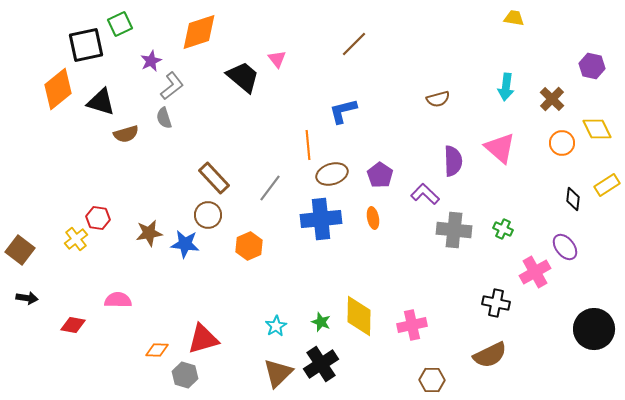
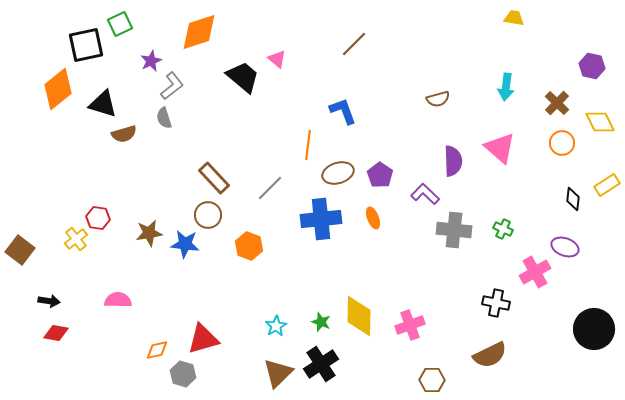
pink triangle at (277, 59): rotated 12 degrees counterclockwise
brown cross at (552, 99): moved 5 px right, 4 px down
black triangle at (101, 102): moved 2 px right, 2 px down
blue L-shape at (343, 111): rotated 84 degrees clockwise
yellow diamond at (597, 129): moved 3 px right, 7 px up
brown semicircle at (126, 134): moved 2 px left
orange line at (308, 145): rotated 12 degrees clockwise
brown ellipse at (332, 174): moved 6 px right, 1 px up
gray line at (270, 188): rotated 8 degrees clockwise
orange ellipse at (373, 218): rotated 10 degrees counterclockwise
orange hexagon at (249, 246): rotated 16 degrees counterclockwise
purple ellipse at (565, 247): rotated 32 degrees counterclockwise
black arrow at (27, 298): moved 22 px right, 3 px down
red diamond at (73, 325): moved 17 px left, 8 px down
pink cross at (412, 325): moved 2 px left; rotated 8 degrees counterclockwise
orange diamond at (157, 350): rotated 15 degrees counterclockwise
gray hexagon at (185, 375): moved 2 px left, 1 px up
